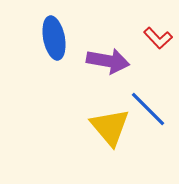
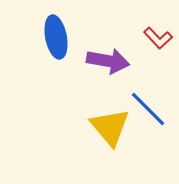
blue ellipse: moved 2 px right, 1 px up
